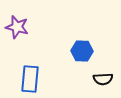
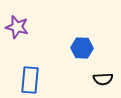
blue hexagon: moved 3 px up
blue rectangle: moved 1 px down
